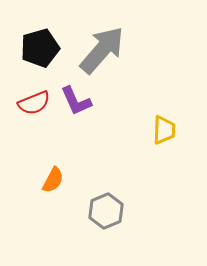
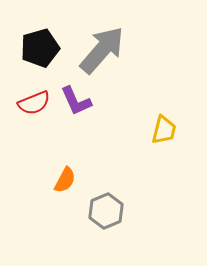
yellow trapezoid: rotated 12 degrees clockwise
orange semicircle: moved 12 px right
